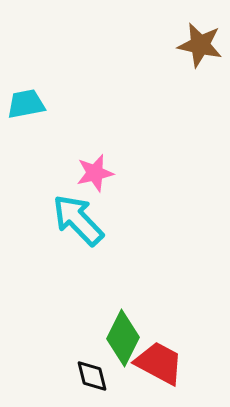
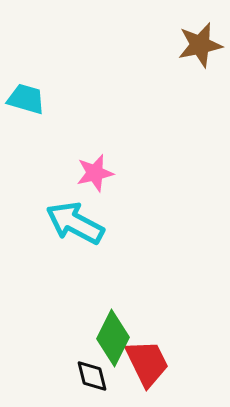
brown star: rotated 24 degrees counterclockwise
cyan trapezoid: moved 5 px up; rotated 27 degrees clockwise
cyan arrow: moved 3 px left, 3 px down; rotated 18 degrees counterclockwise
green diamond: moved 10 px left
red trapezoid: moved 12 px left; rotated 36 degrees clockwise
